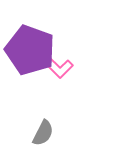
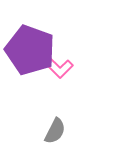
gray semicircle: moved 12 px right, 2 px up
